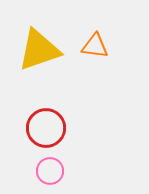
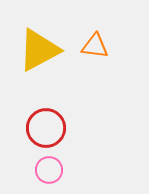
yellow triangle: rotated 9 degrees counterclockwise
pink circle: moved 1 px left, 1 px up
